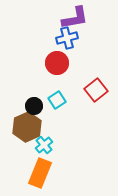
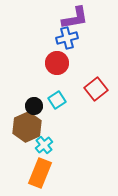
red square: moved 1 px up
